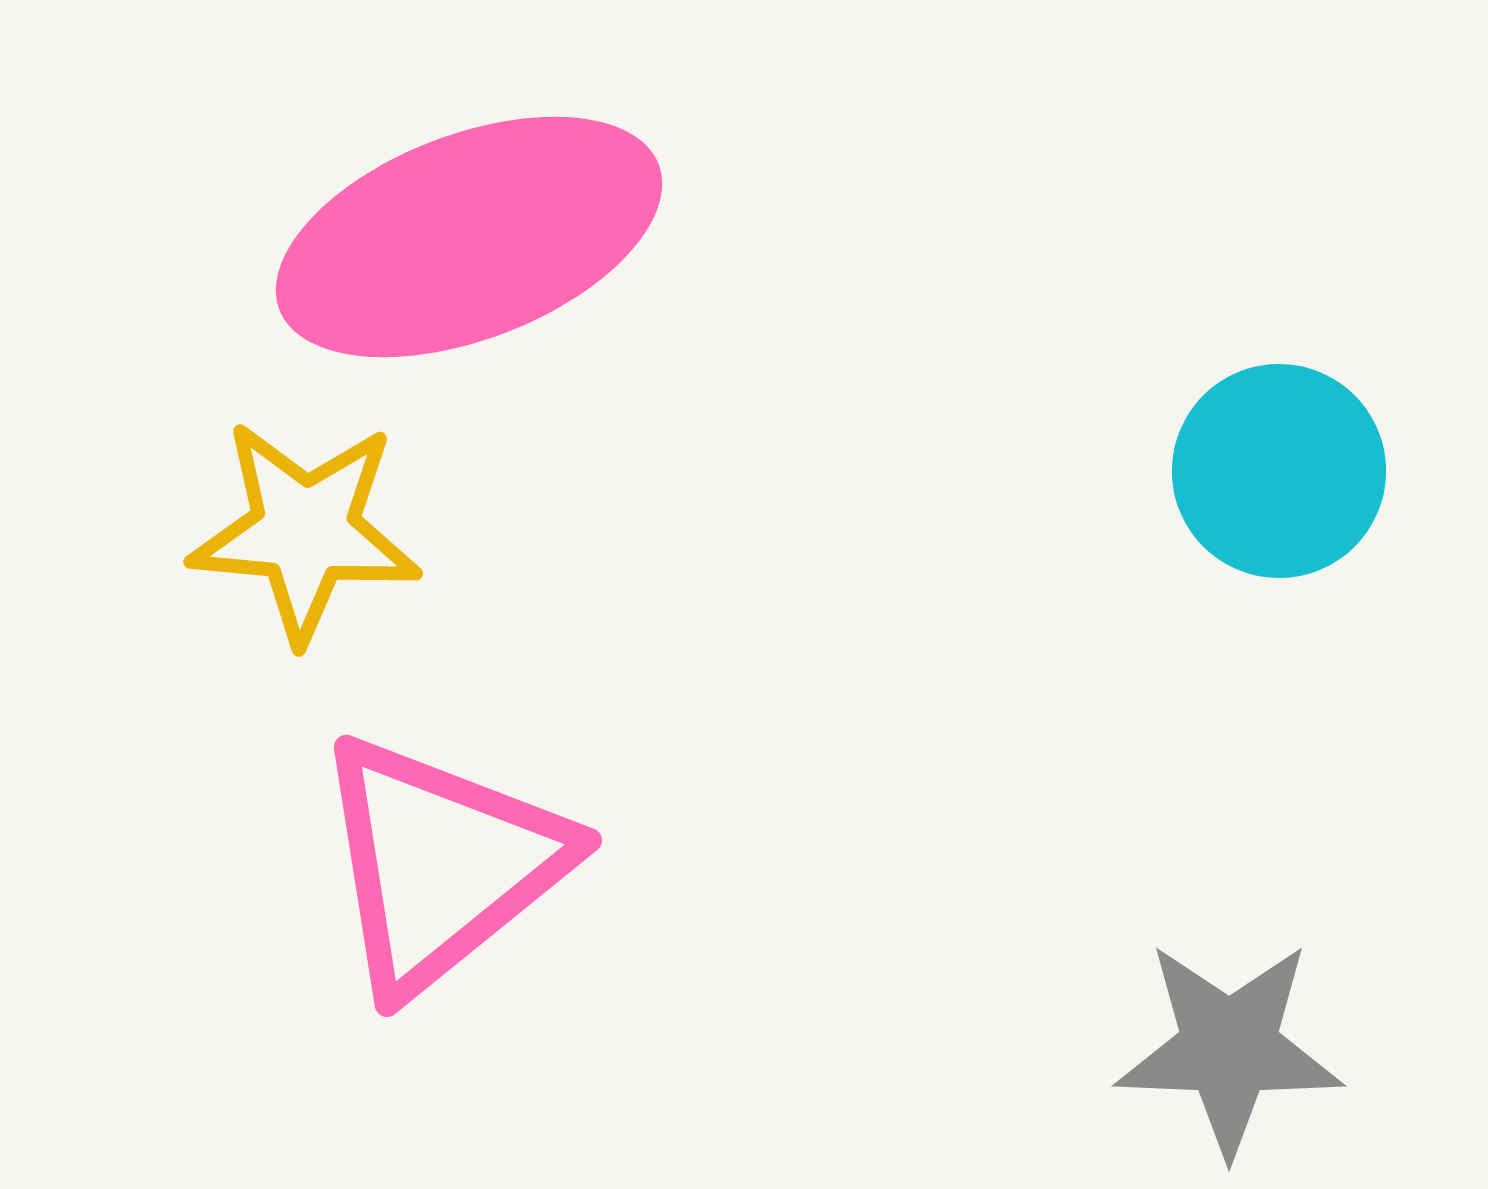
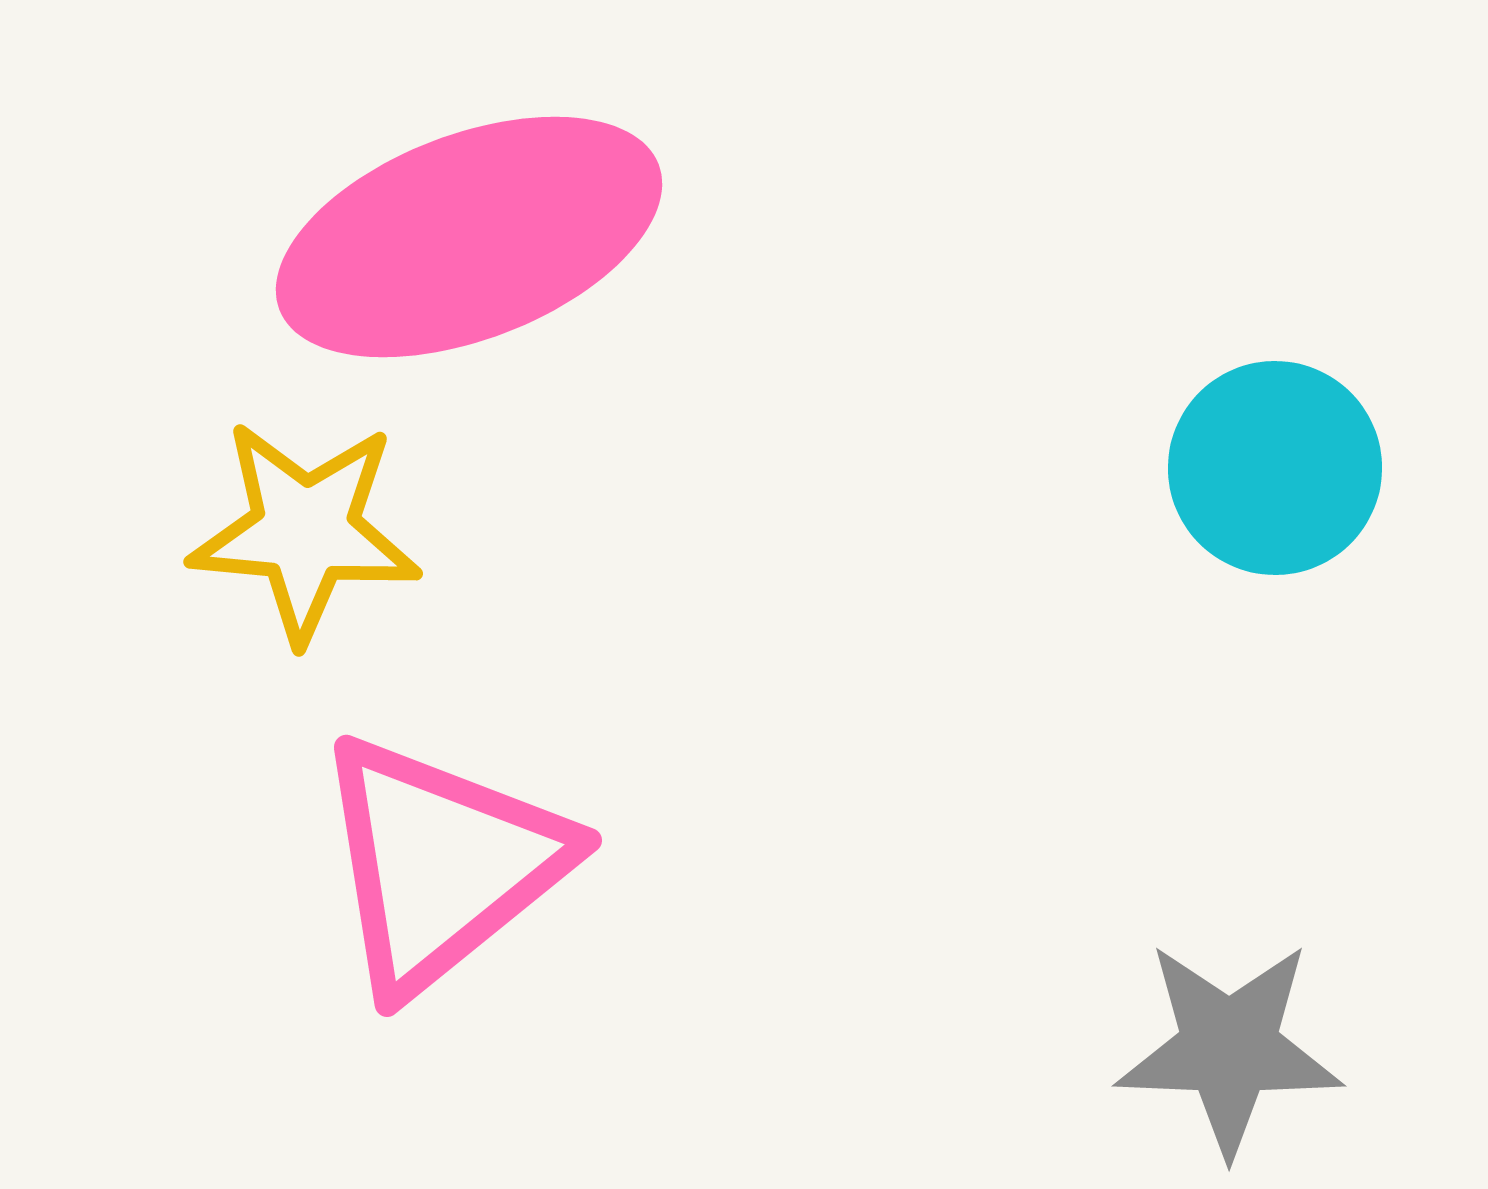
cyan circle: moved 4 px left, 3 px up
